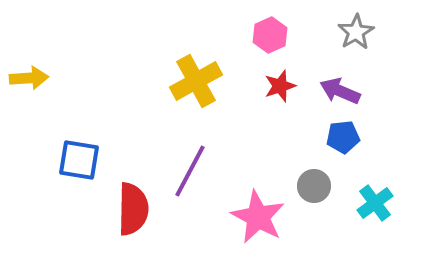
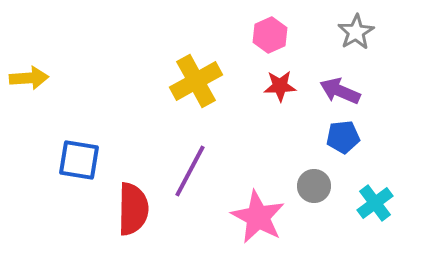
red star: rotated 16 degrees clockwise
